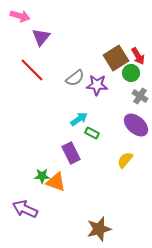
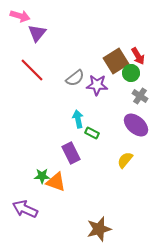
purple triangle: moved 4 px left, 4 px up
brown square: moved 3 px down
cyan arrow: moved 1 px left; rotated 66 degrees counterclockwise
